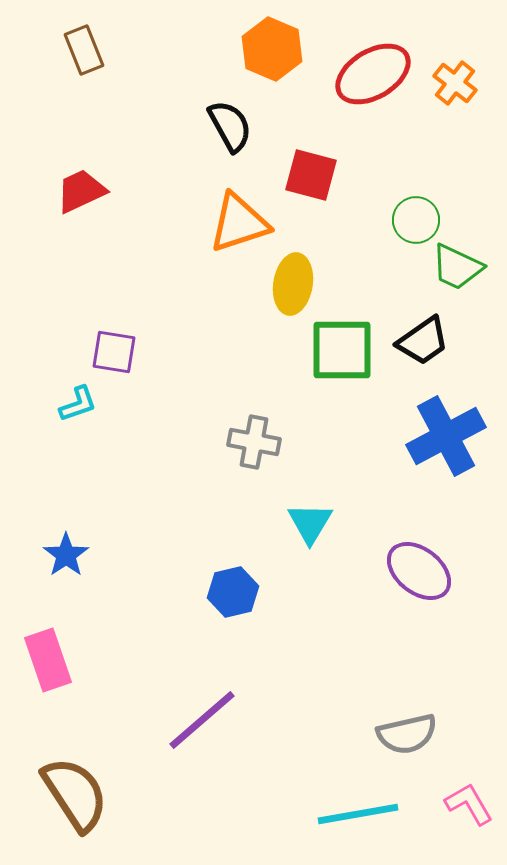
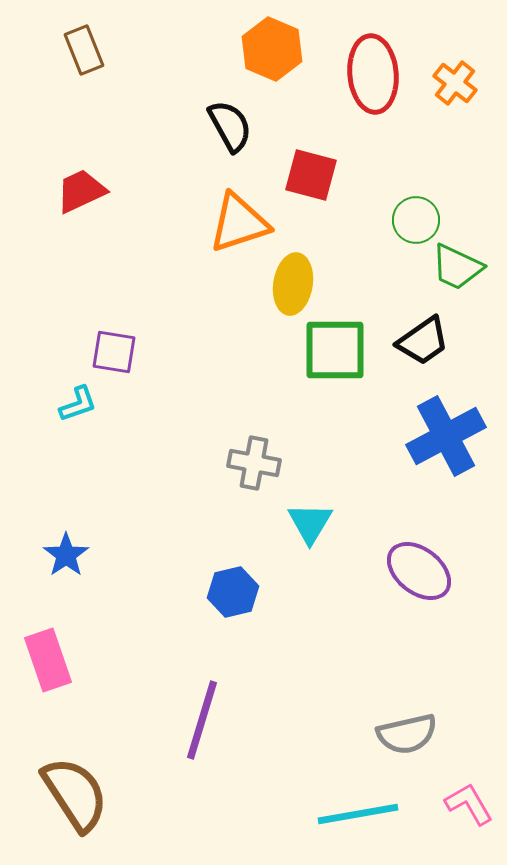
red ellipse: rotated 64 degrees counterclockwise
green square: moved 7 px left
gray cross: moved 21 px down
purple line: rotated 32 degrees counterclockwise
